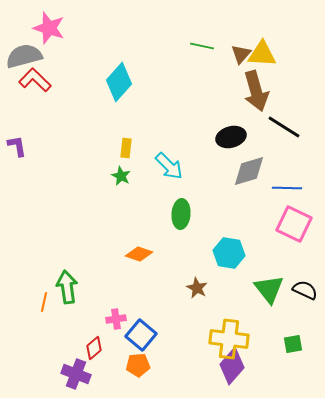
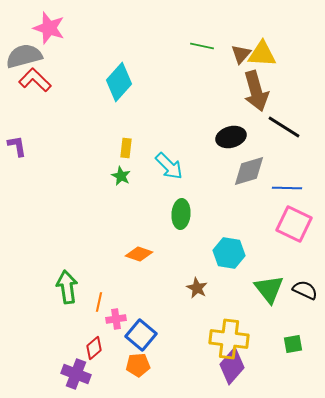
orange line: moved 55 px right
